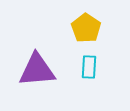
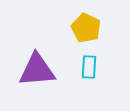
yellow pentagon: rotated 8 degrees counterclockwise
